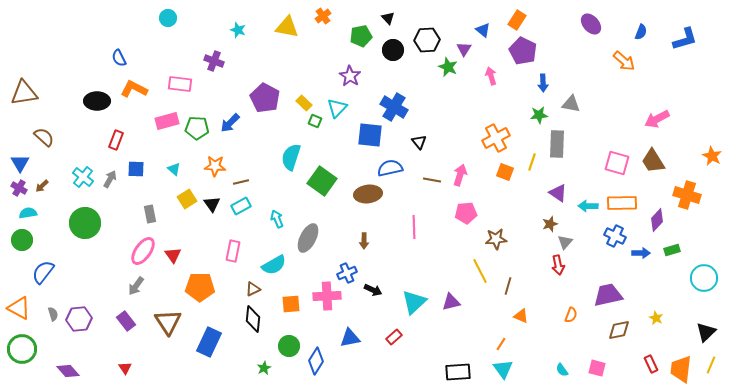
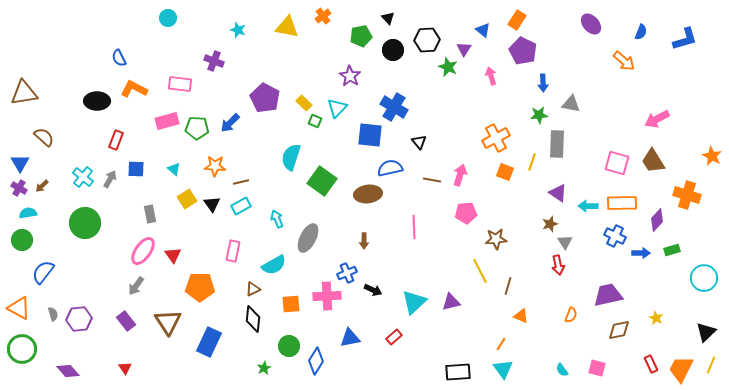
gray triangle at (565, 242): rotated 14 degrees counterclockwise
orange trapezoid at (681, 369): rotated 20 degrees clockwise
